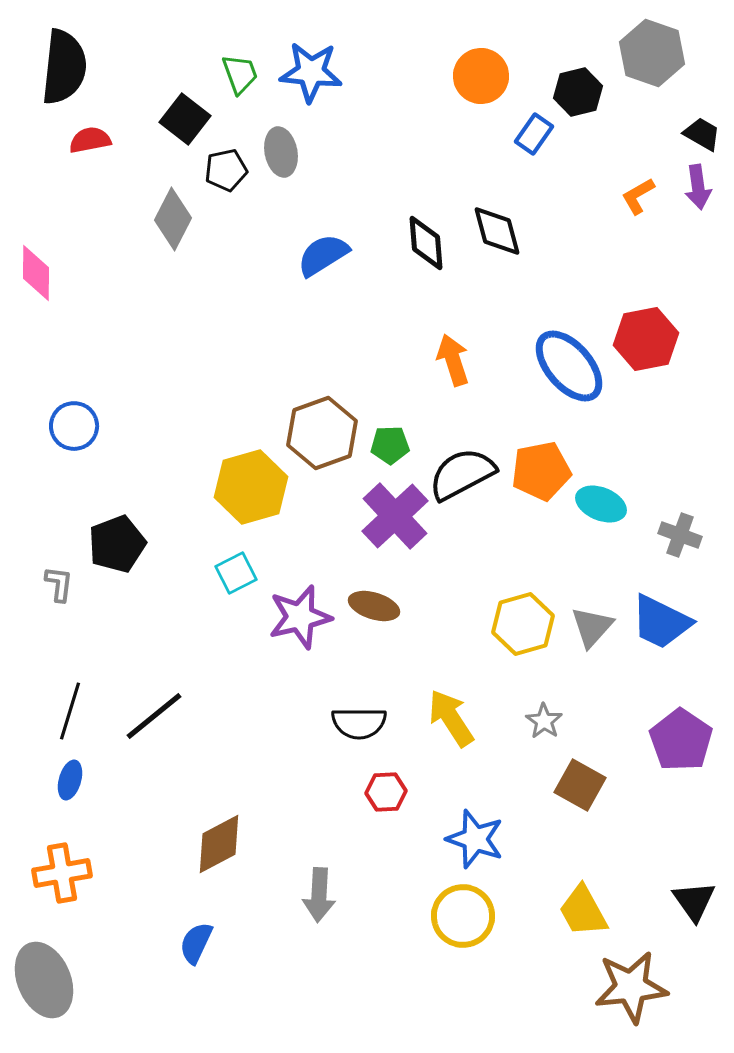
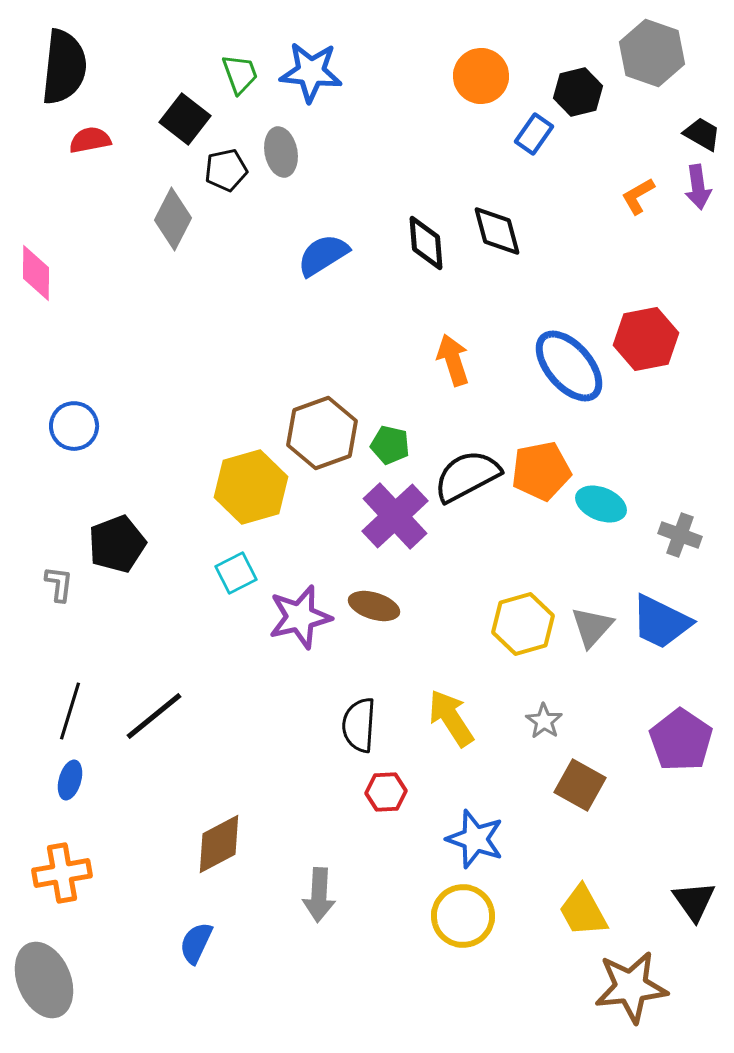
green pentagon at (390, 445): rotated 15 degrees clockwise
black semicircle at (462, 474): moved 5 px right, 2 px down
black semicircle at (359, 723): moved 2 px down; rotated 94 degrees clockwise
